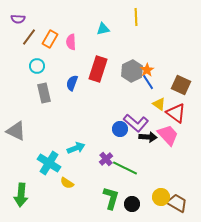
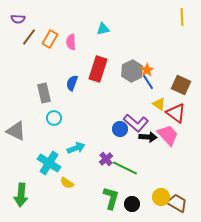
yellow line: moved 46 px right
cyan circle: moved 17 px right, 52 px down
